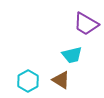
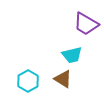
brown triangle: moved 2 px right, 1 px up
